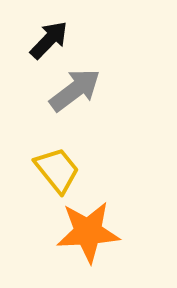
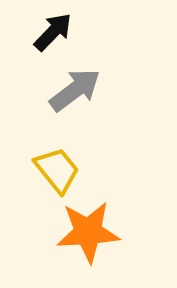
black arrow: moved 4 px right, 8 px up
